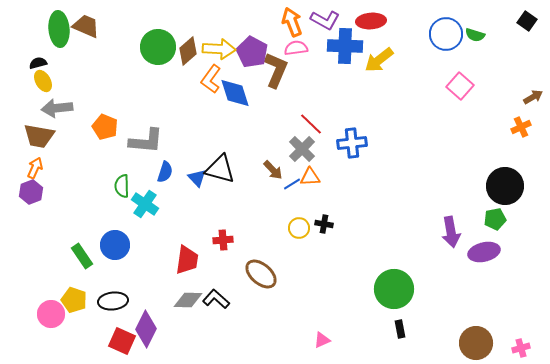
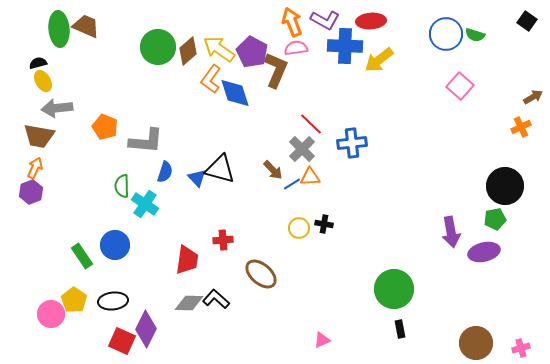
yellow arrow at (219, 49): rotated 148 degrees counterclockwise
yellow pentagon at (74, 300): rotated 15 degrees clockwise
gray diamond at (188, 300): moved 1 px right, 3 px down
